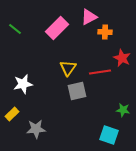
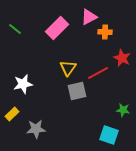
red line: moved 2 px left, 1 px down; rotated 20 degrees counterclockwise
